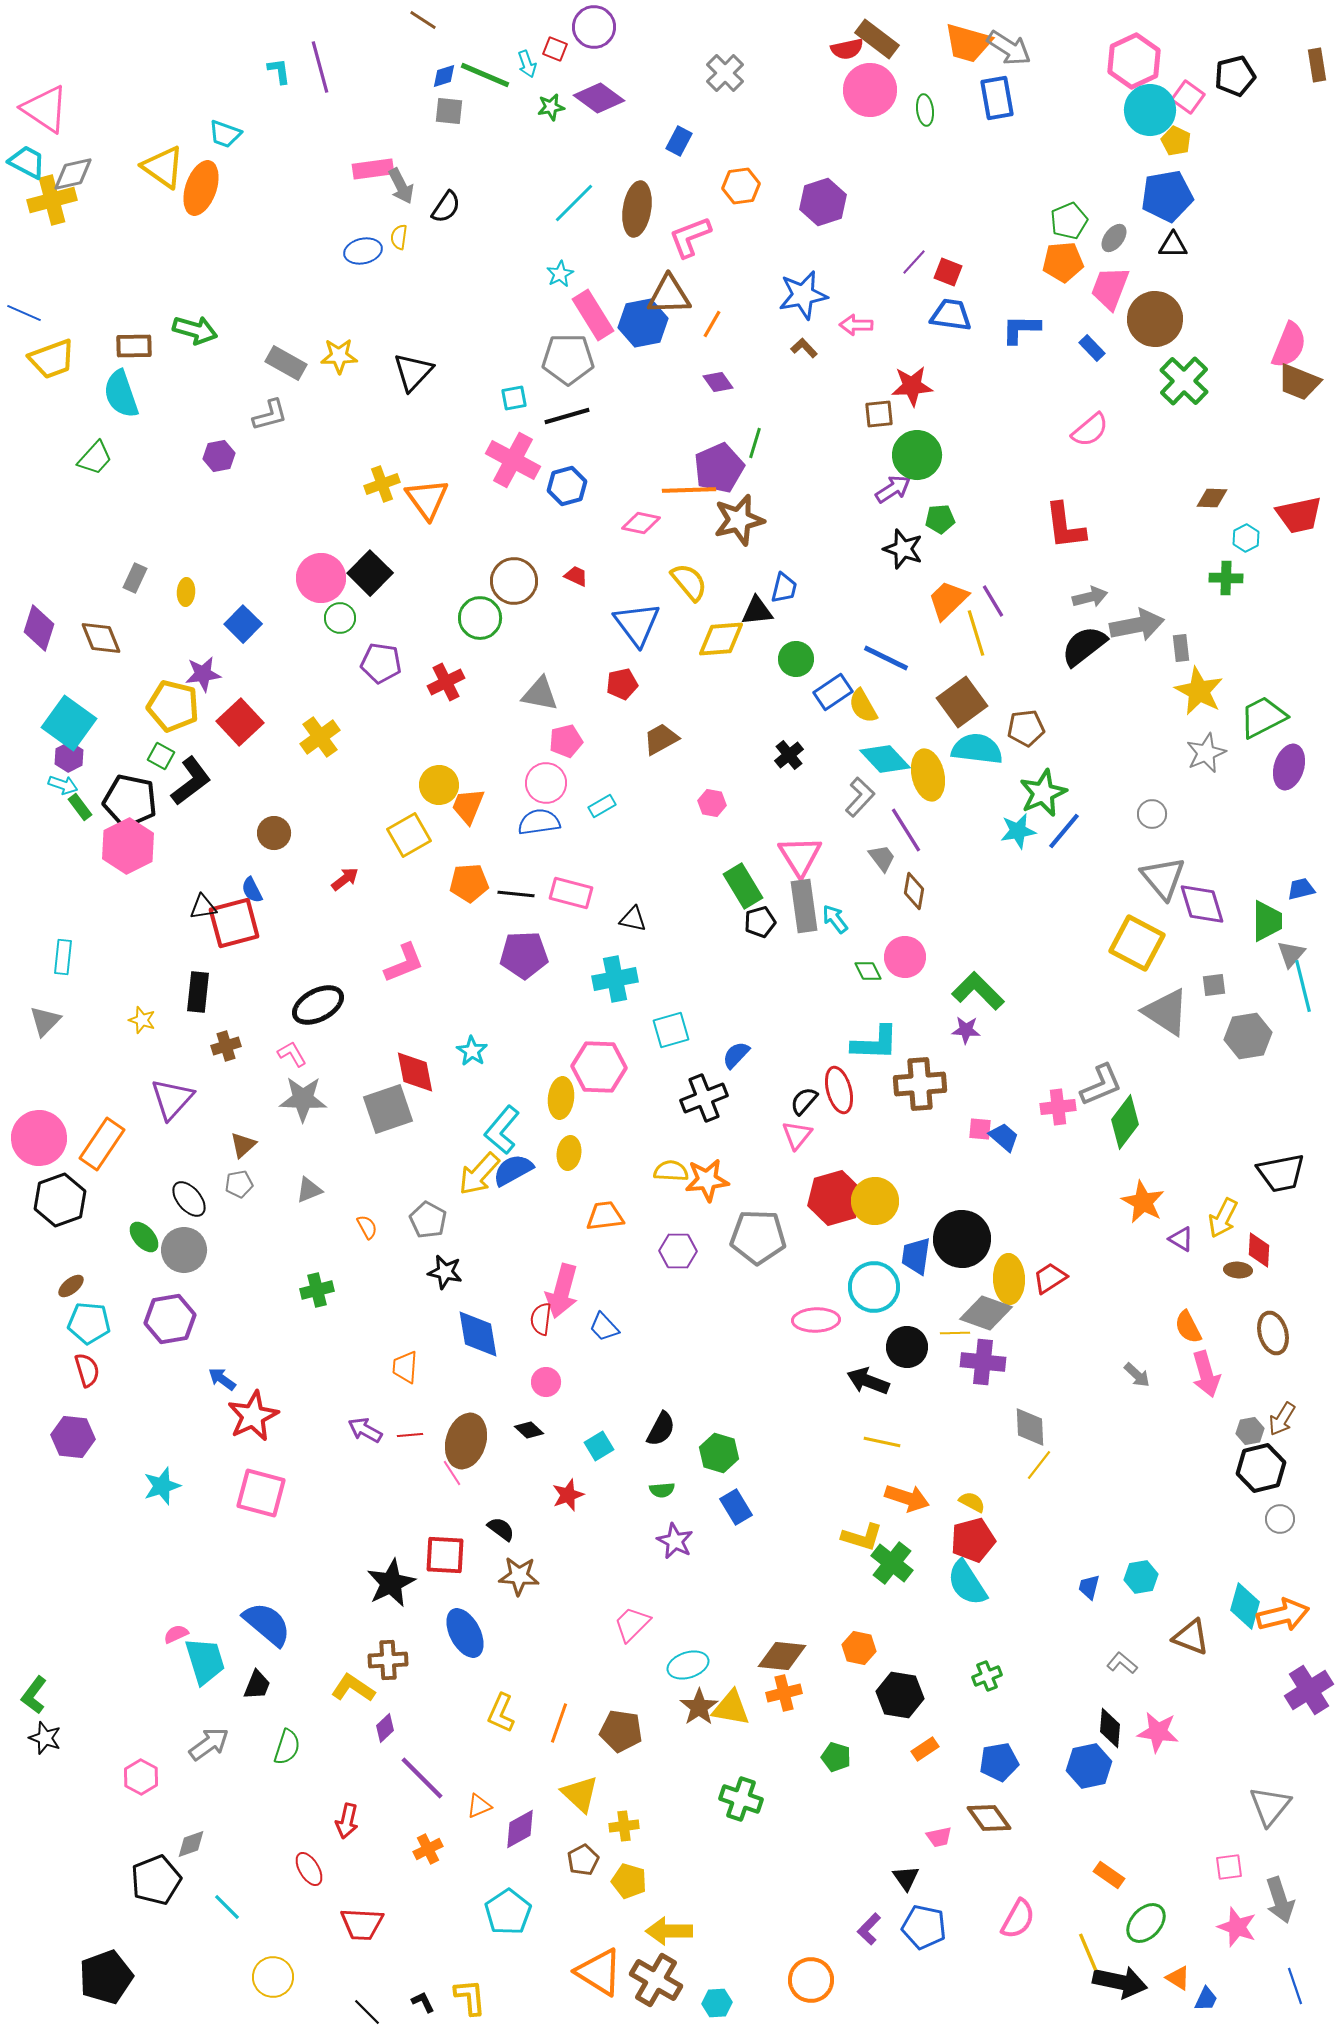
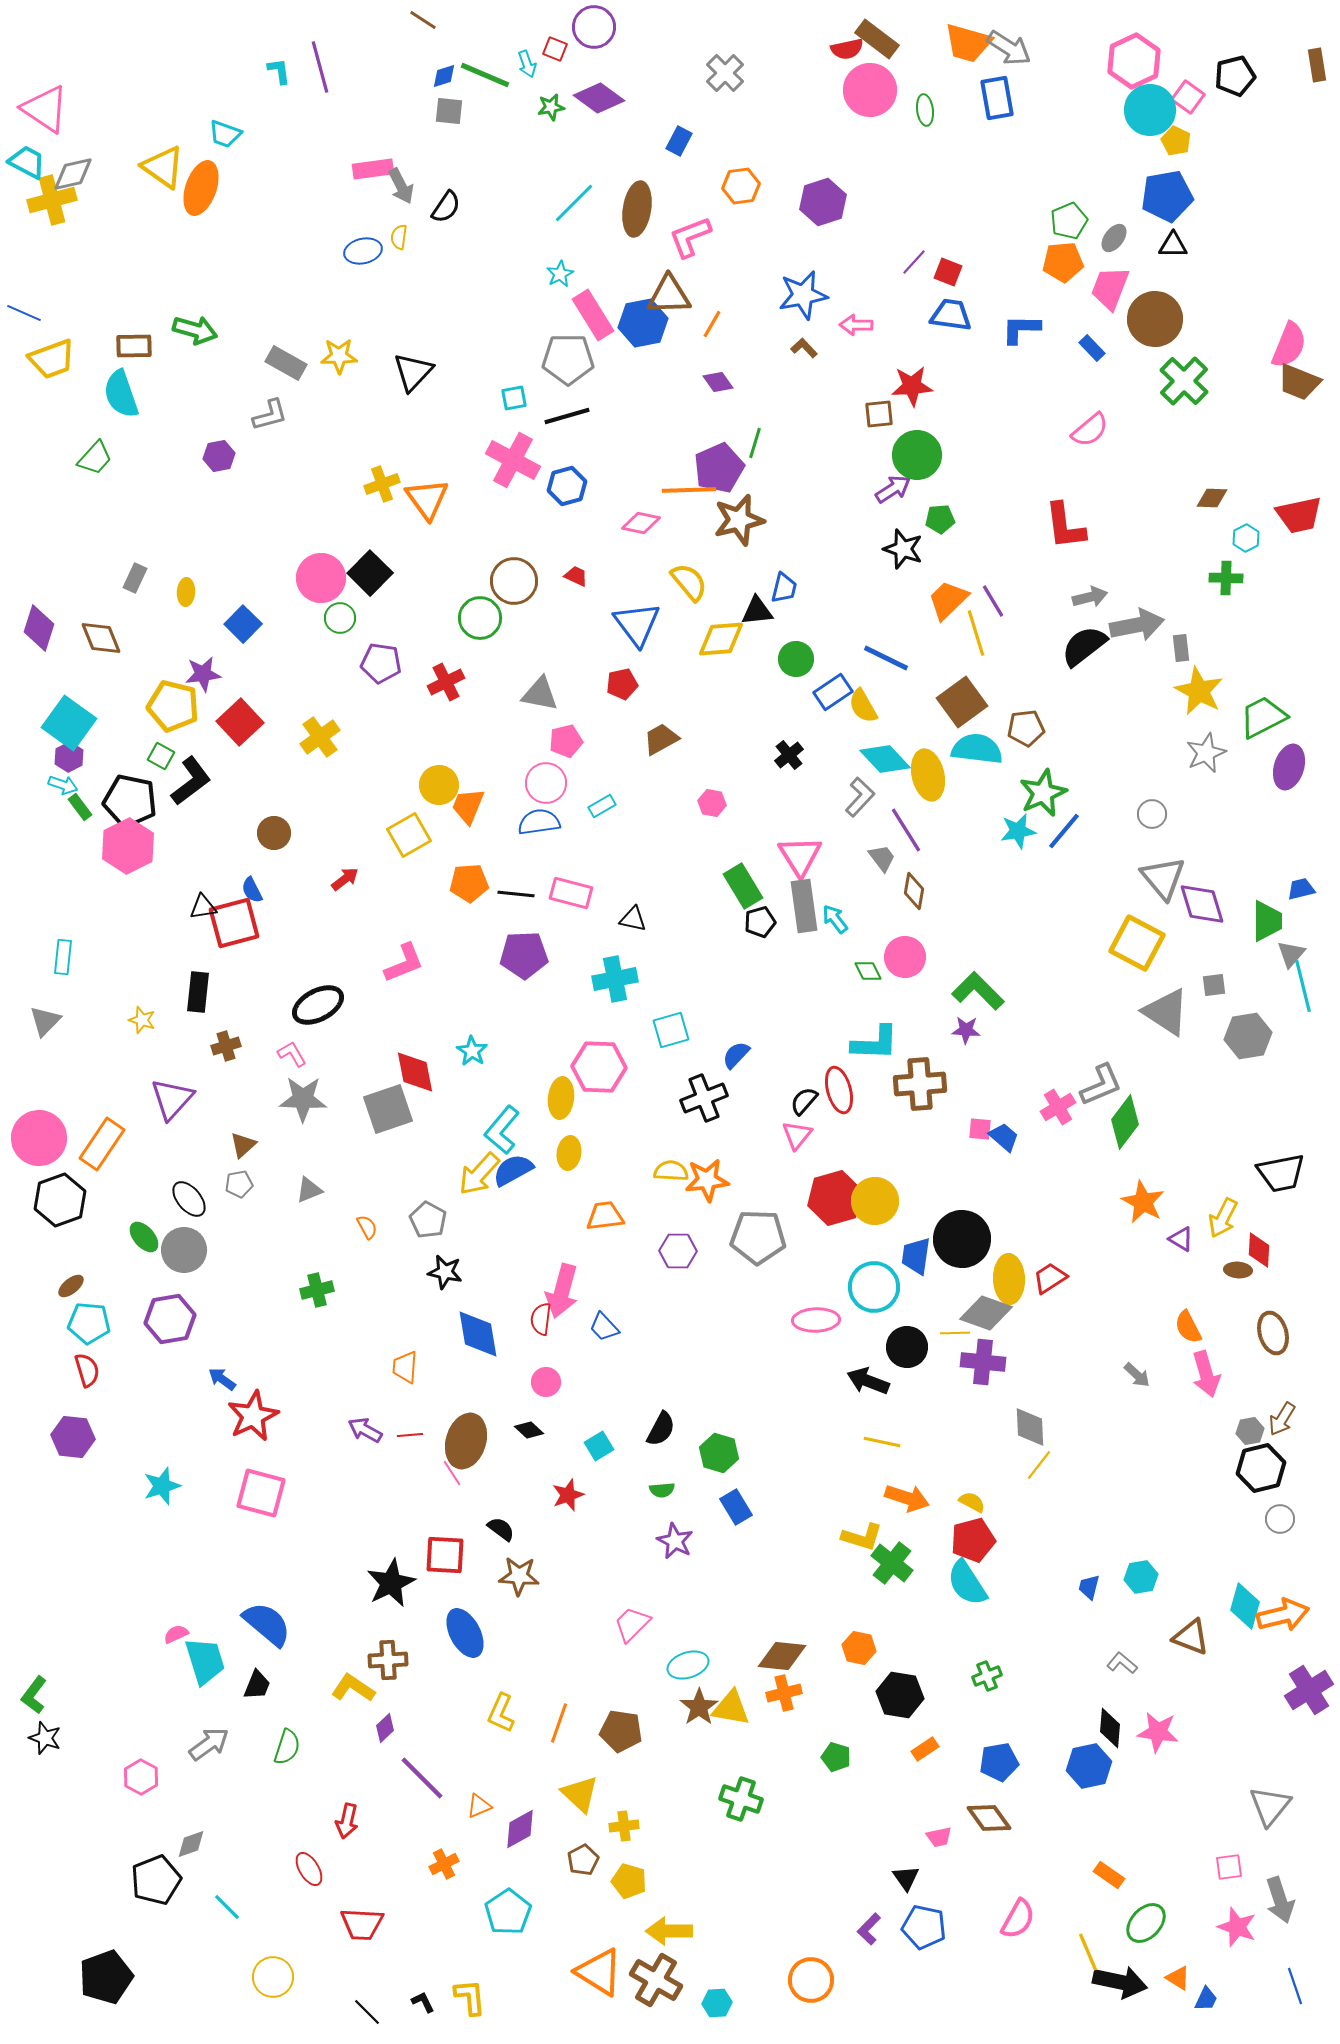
pink cross at (1058, 1107): rotated 24 degrees counterclockwise
orange cross at (428, 1849): moved 16 px right, 15 px down
